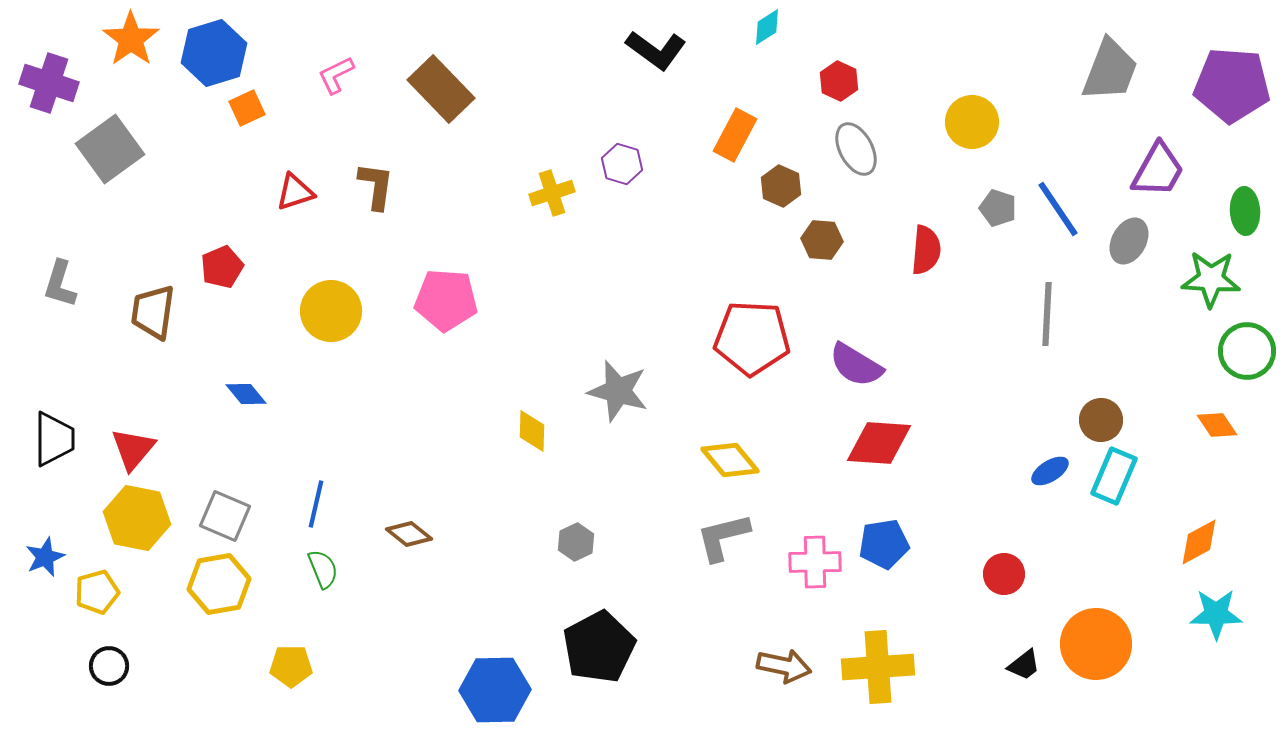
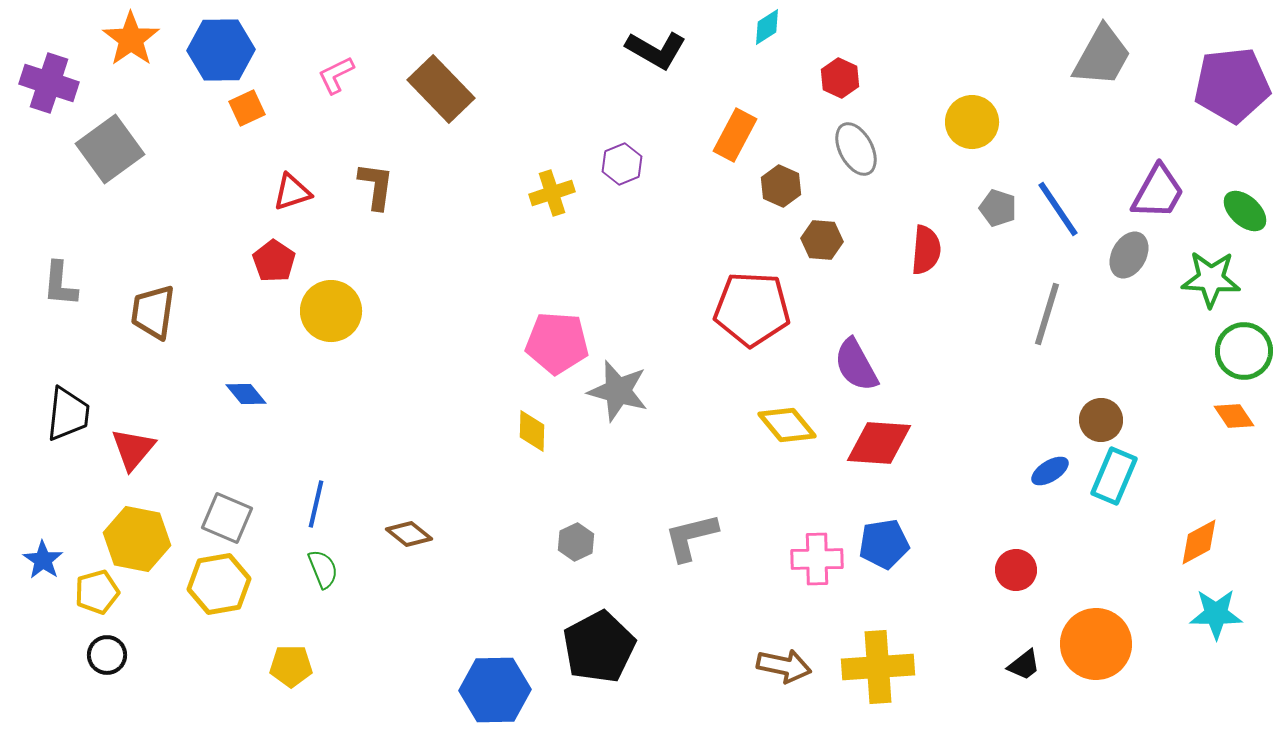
black L-shape at (656, 50): rotated 6 degrees counterclockwise
blue hexagon at (214, 53): moved 7 px right, 3 px up; rotated 16 degrees clockwise
gray trapezoid at (1110, 70): moved 8 px left, 14 px up; rotated 8 degrees clockwise
red hexagon at (839, 81): moved 1 px right, 3 px up
purple pentagon at (1232, 85): rotated 10 degrees counterclockwise
purple hexagon at (622, 164): rotated 21 degrees clockwise
purple trapezoid at (1158, 170): moved 22 px down
red triangle at (295, 192): moved 3 px left
green ellipse at (1245, 211): rotated 45 degrees counterclockwise
gray ellipse at (1129, 241): moved 14 px down
red pentagon at (222, 267): moved 52 px right, 6 px up; rotated 15 degrees counterclockwise
gray L-shape at (60, 284): rotated 12 degrees counterclockwise
pink pentagon at (446, 300): moved 111 px right, 43 px down
gray line at (1047, 314): rotated 14 degrees clockwise
red pentagon at (752, 338): moved 29 px up
green circle at (1247, 351): moved 3 px left
purple semicircle at (856, 365): rotated 30 degrees clockwise
orange diamond at (1217, 425): moved 17 px right, 9 px up
black trapezoid at (54, 439): moved 14 px right, 25 px up; rotated 6 degrees clockwise
yellow diamond at (730, 460): moved 57 px right, 35 px up
gray square at (225, 516): moved 2 px right, 2 px down
yellow hexagon at (137, 518): moved 21 px down
gray L-shape at (723, 537): moved 32 px left
blue star at (45, 557): moved 2 px left, 3 px down; rotated 15 degrees counterclockwise
pink cross at (815, 562): moved 2 px right, 3 px up
red circle at (1004, 574): moved 12 px right, 4 px up
black circle at (109, 666): moved 2 px left, 11 px up
